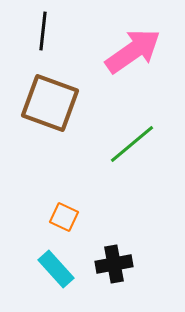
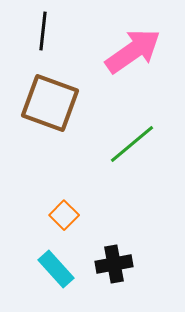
orange square: moved 2 px up; rotated 20 degrees clockwise
